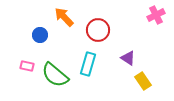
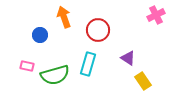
orange arrow: rotated 25 degrees clockwise
green semicircle: rotated 56 degrees counterclockwise
